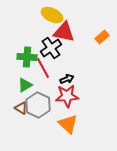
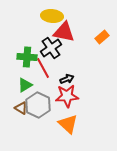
yellow ellipse: moved 1 px down; rotated 20 degrees counterclockwise
